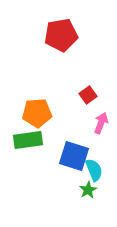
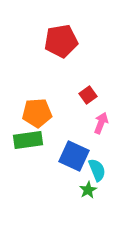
red pentagon: moved 6 px down
blue square: rotated 8 degrees clockwise
cyan semicircle: moved 3 px right
